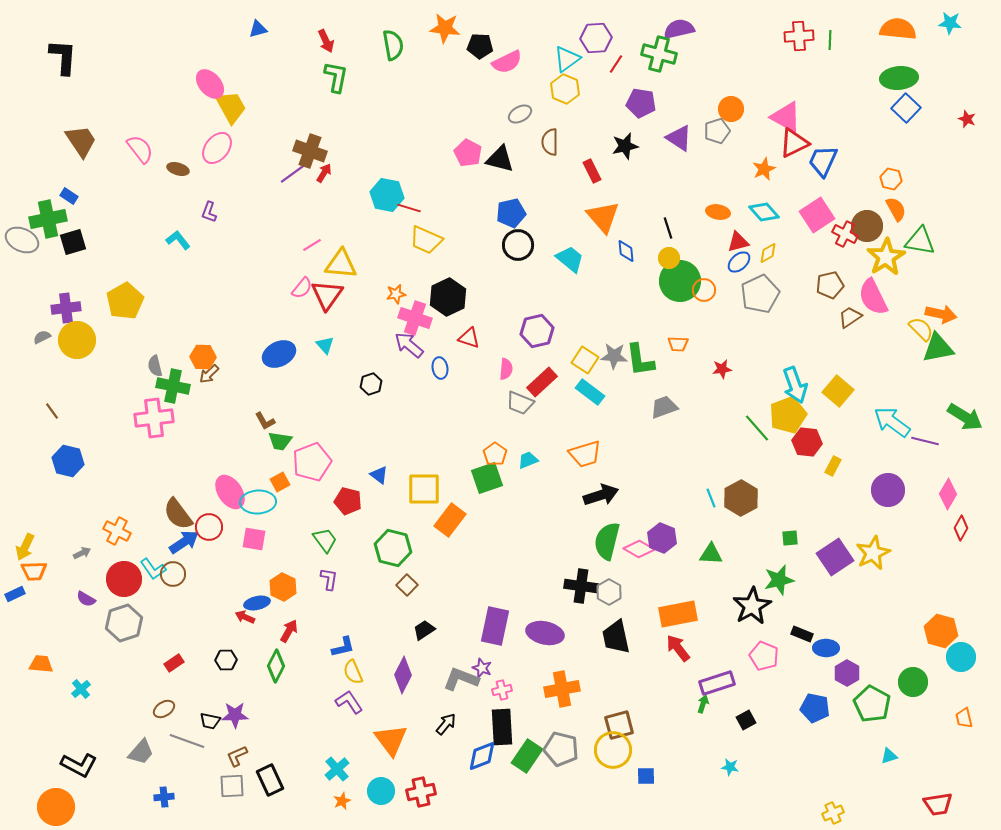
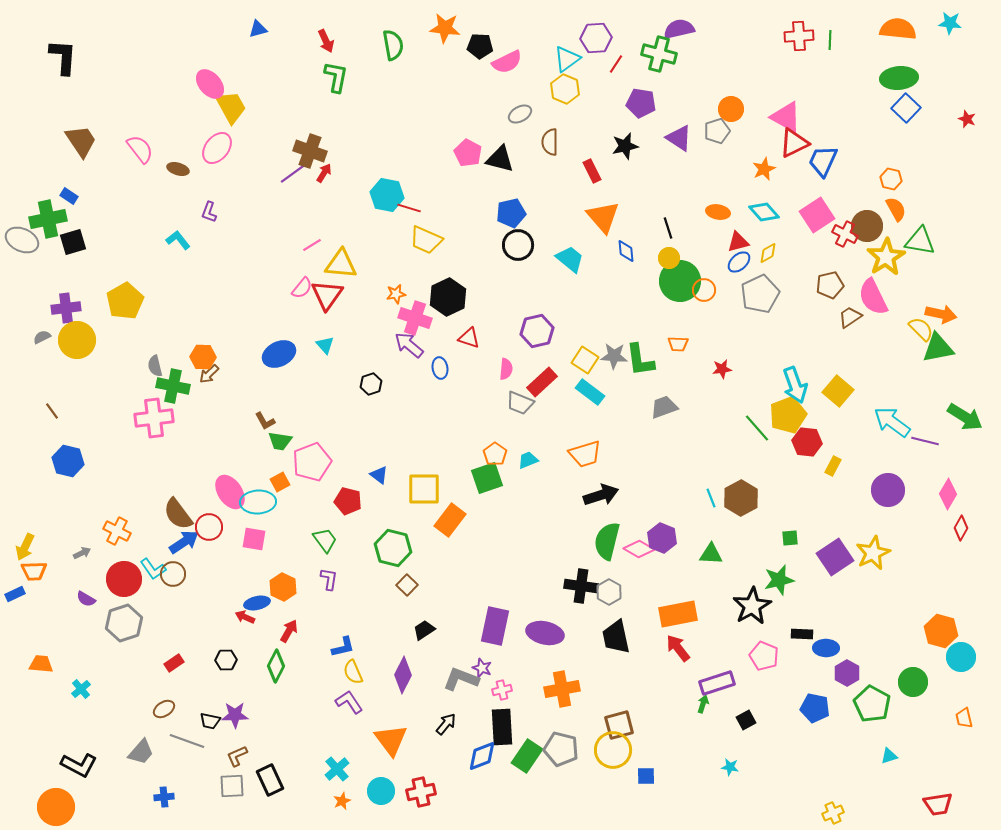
black rectangle at (802, 634): rotated 20 degrees counterclockwise
